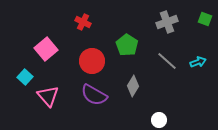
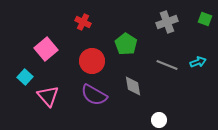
green pentagon: moved 1 px left, 1 px up
gray line: moved 4 px down; rotated 20 degrees counterclockwise
gray diamond: rotated 40 degrees counterclockwise
